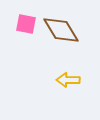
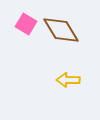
pink square: rotated 20 degrees clockwise
